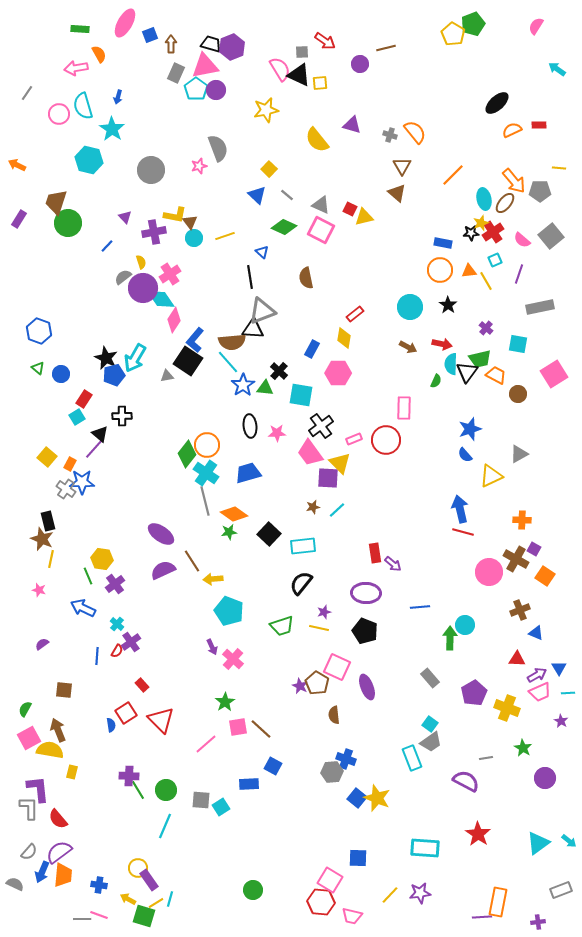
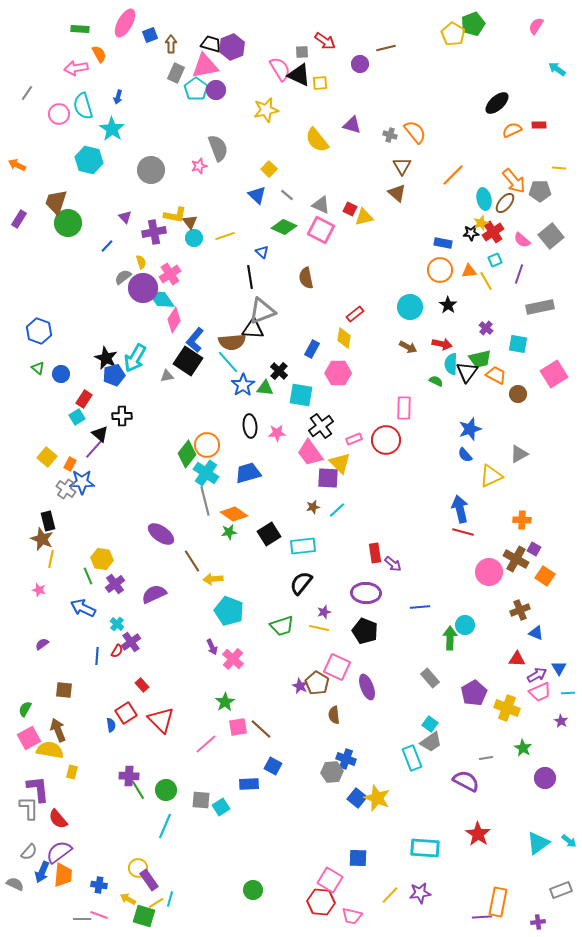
green semicircle at (436, 381): rotated 88 degrees counterclockwise
black square at (269, 534): rotated 15 degrees clockwise
purple semicircle at (163, 570): moved 9 px left, 24 px down
